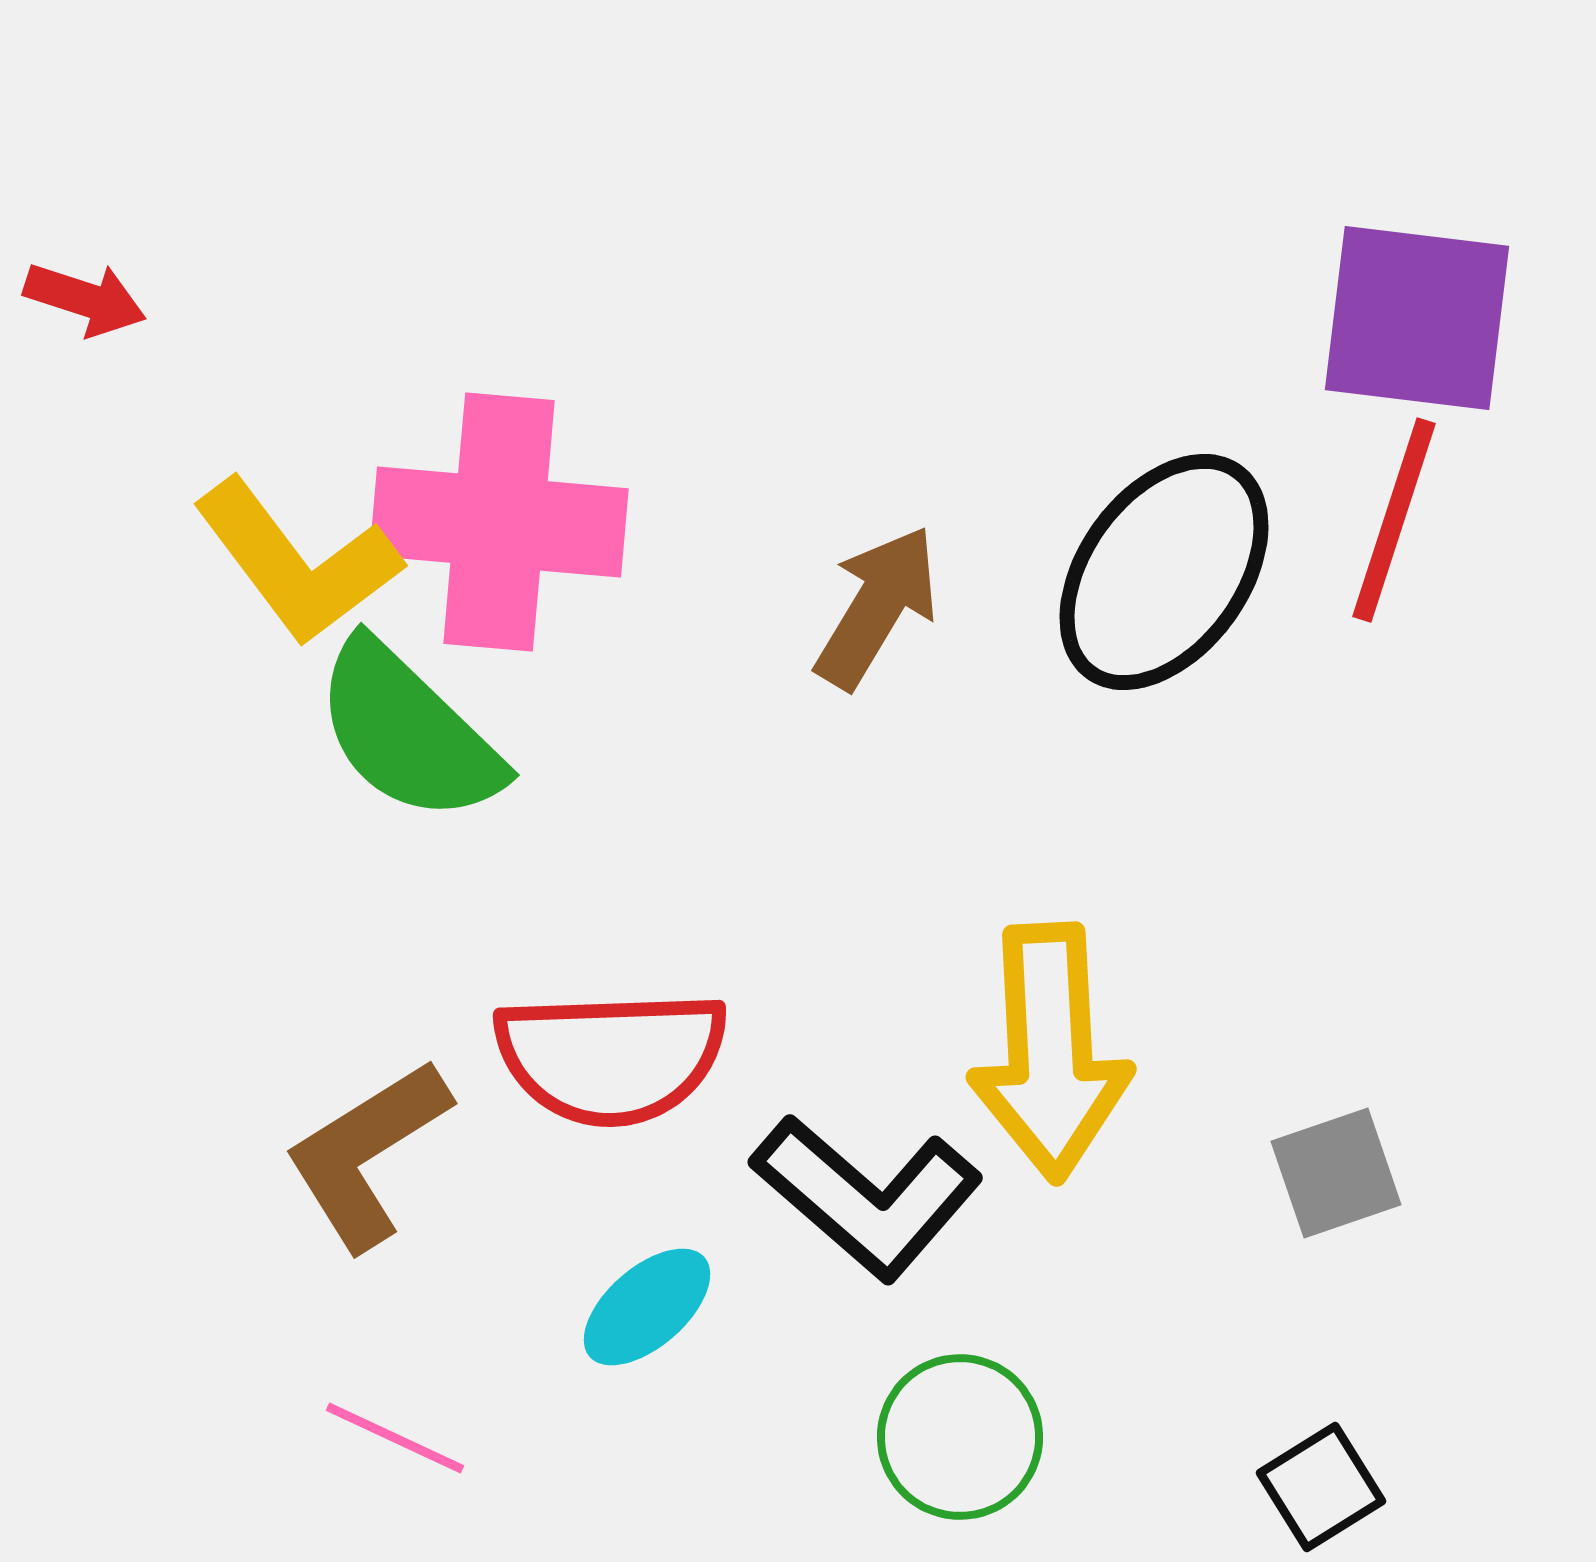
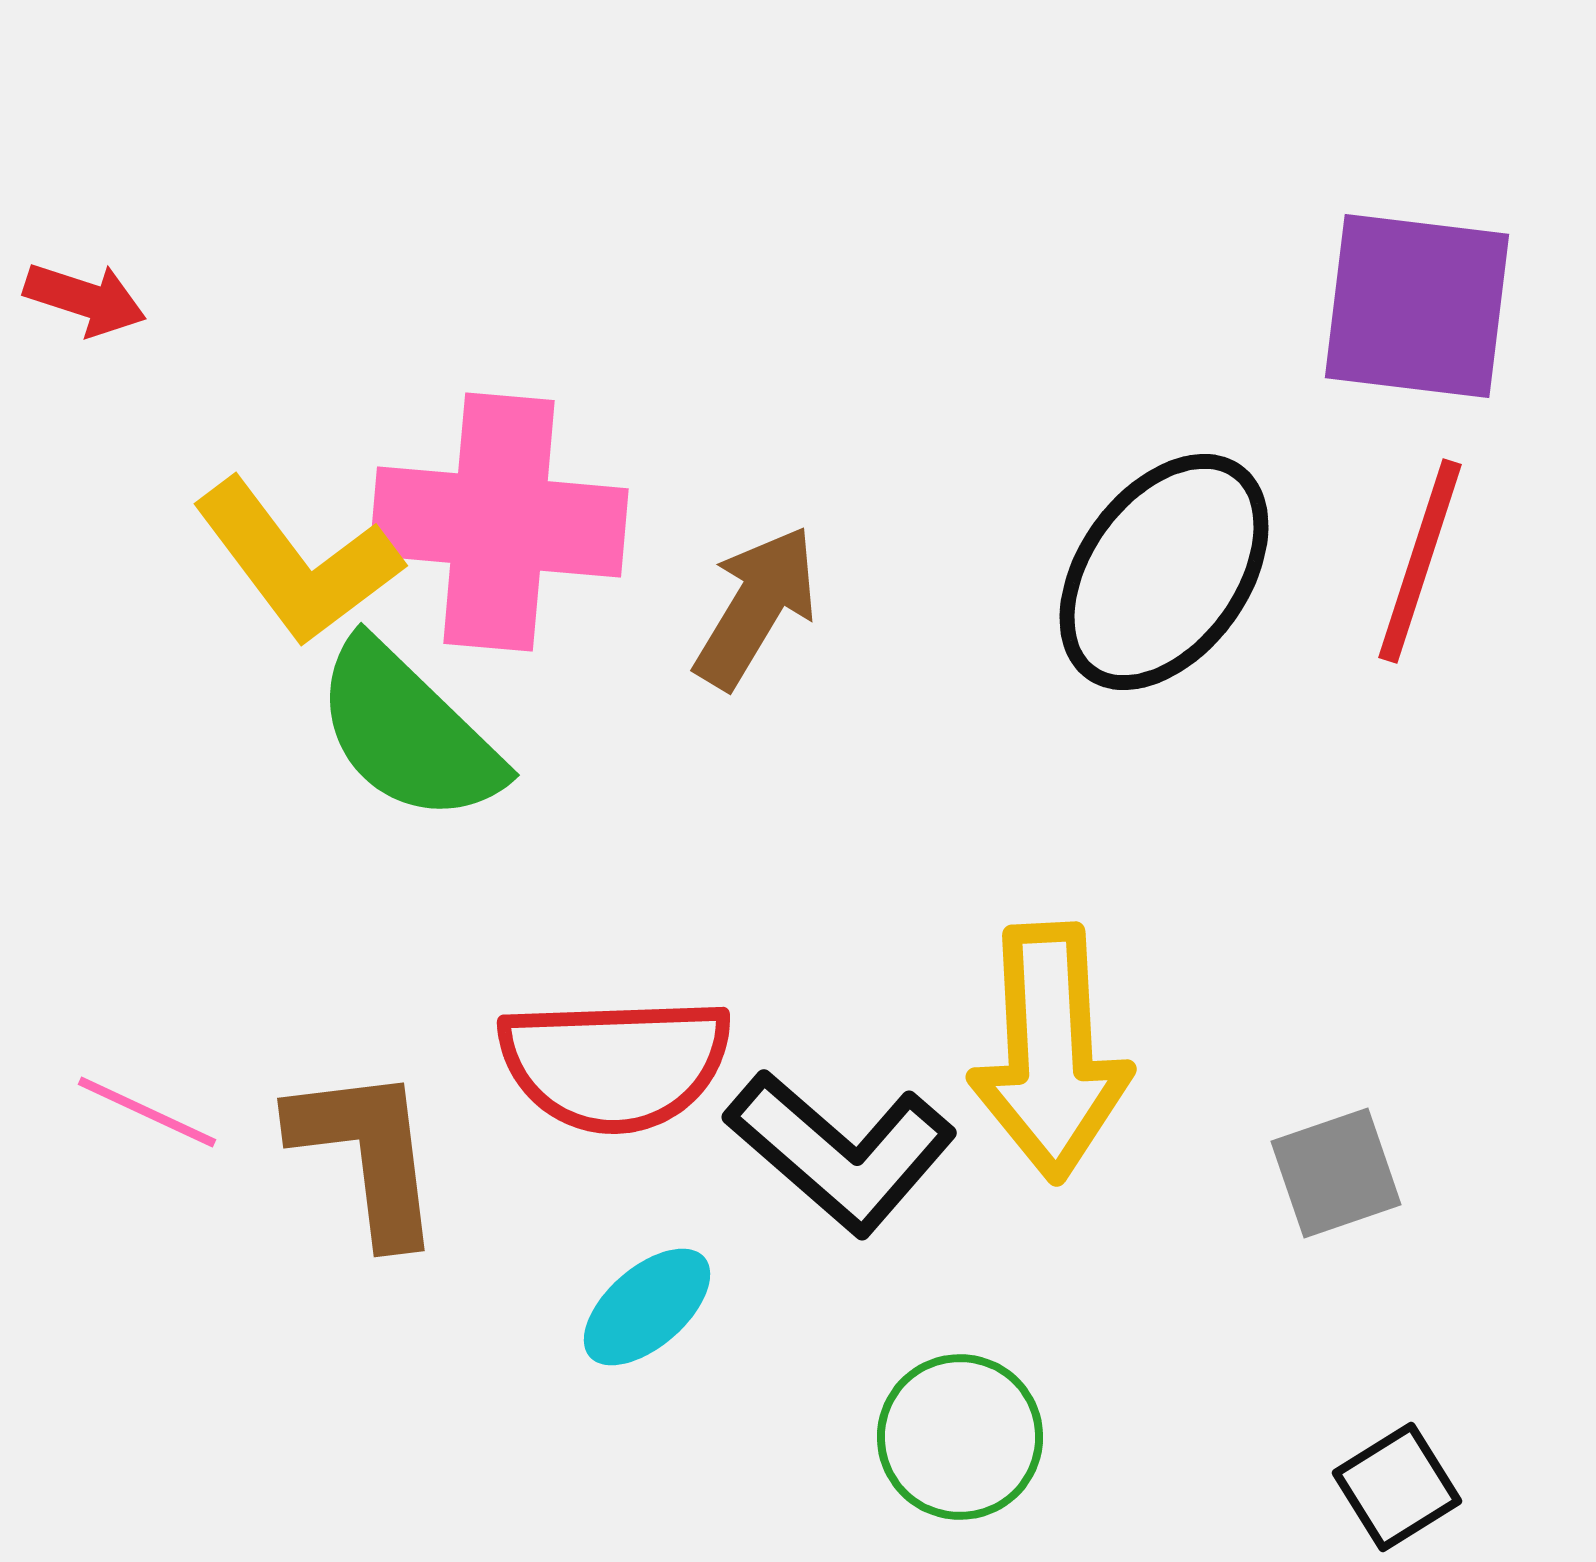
purple square: moved 12 px up
red line: moved 26 px right, 41 px down
brown arrow: moved 121 px left
red semicircle: moved 4 px right, 7 px down
brown L-shape: rotated 115 degrees clockwise
black L-shape: moved 26 px left, 45 px up
pink line: moved 248 px left, 326 px up
black square: moved 76 px right
